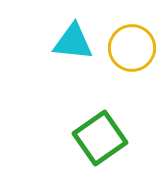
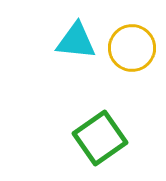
cyan triangle: moved 3 px right, 1 px up
